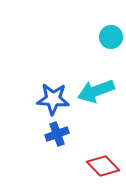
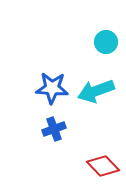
cyan circle: moved 5 px left, 5 px down
blue star: moved 1 px left, 11 px up
blue cross: moved 3 px left, 5 px up
